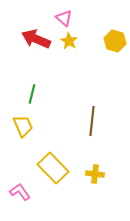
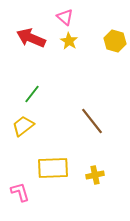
pink triangle: moved 1 px right, 1 px up
red arrow: moved 5 px left, 1 px up
green line: rotated 24 degrees clockwise
brown line: rotated 44 degrees counterclockwise
yellow trapezoid: rotated 105 degrees counterclockwise
yellow rectangle: rotated 48 degrees counterclockwise
yellow cross: moved 1 px down; rotated 18 degrees counterclockwise
pink L-shape: rotated 20 degrees clockwise
